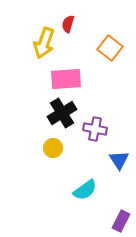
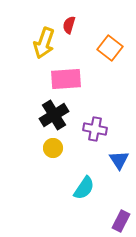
red semicircle: moved 1 px right, 1 px down
black cross: moved 8 px left, 2 px down
cyan semicircle: moved 1 px left, 2 px up; rotated 20 degrees counterclockwise
